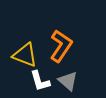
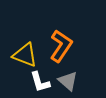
white L-shape: moved 1 px down
